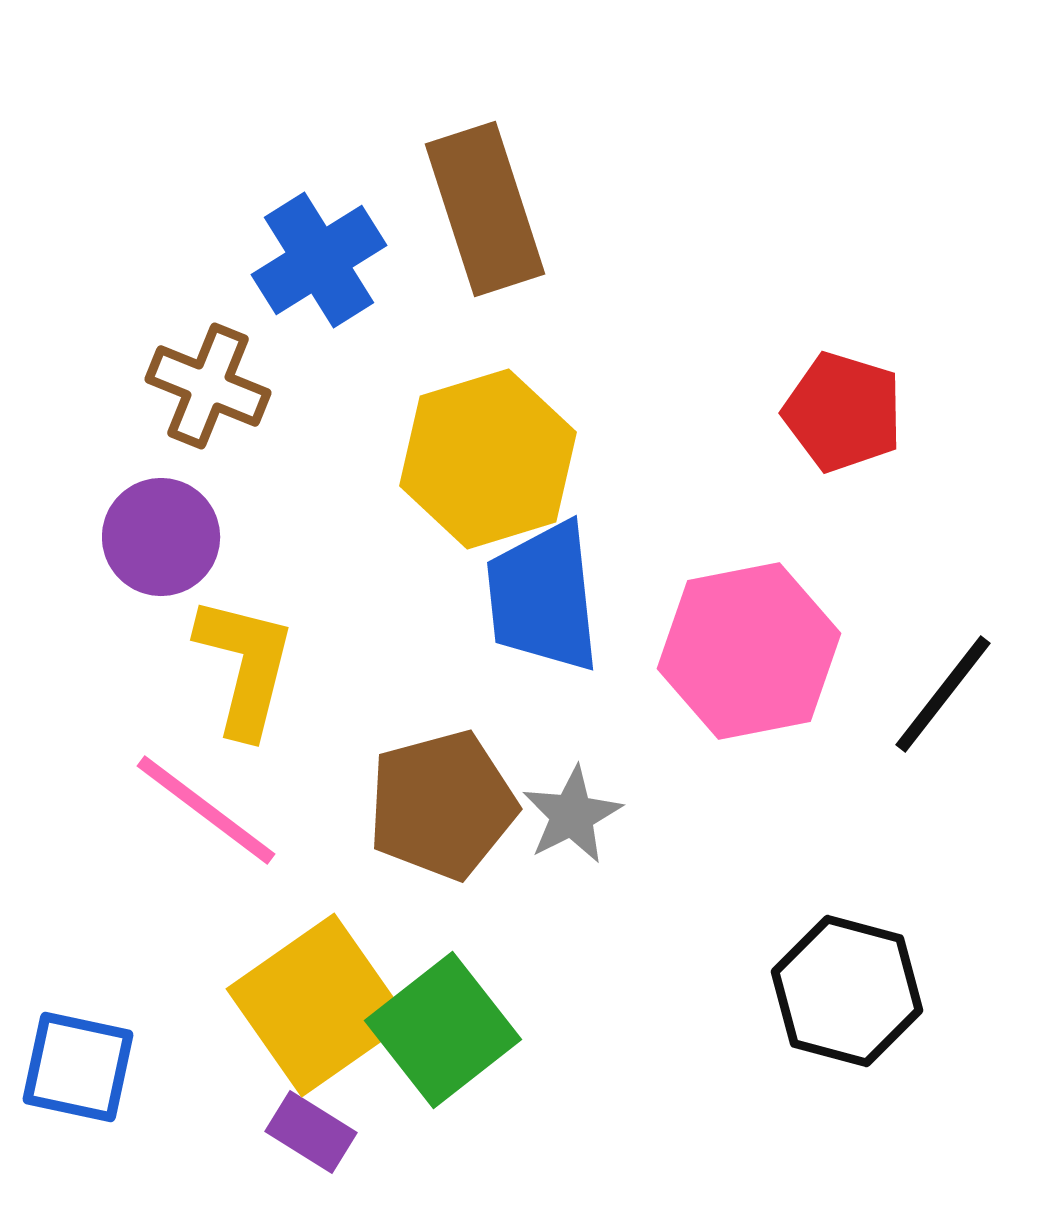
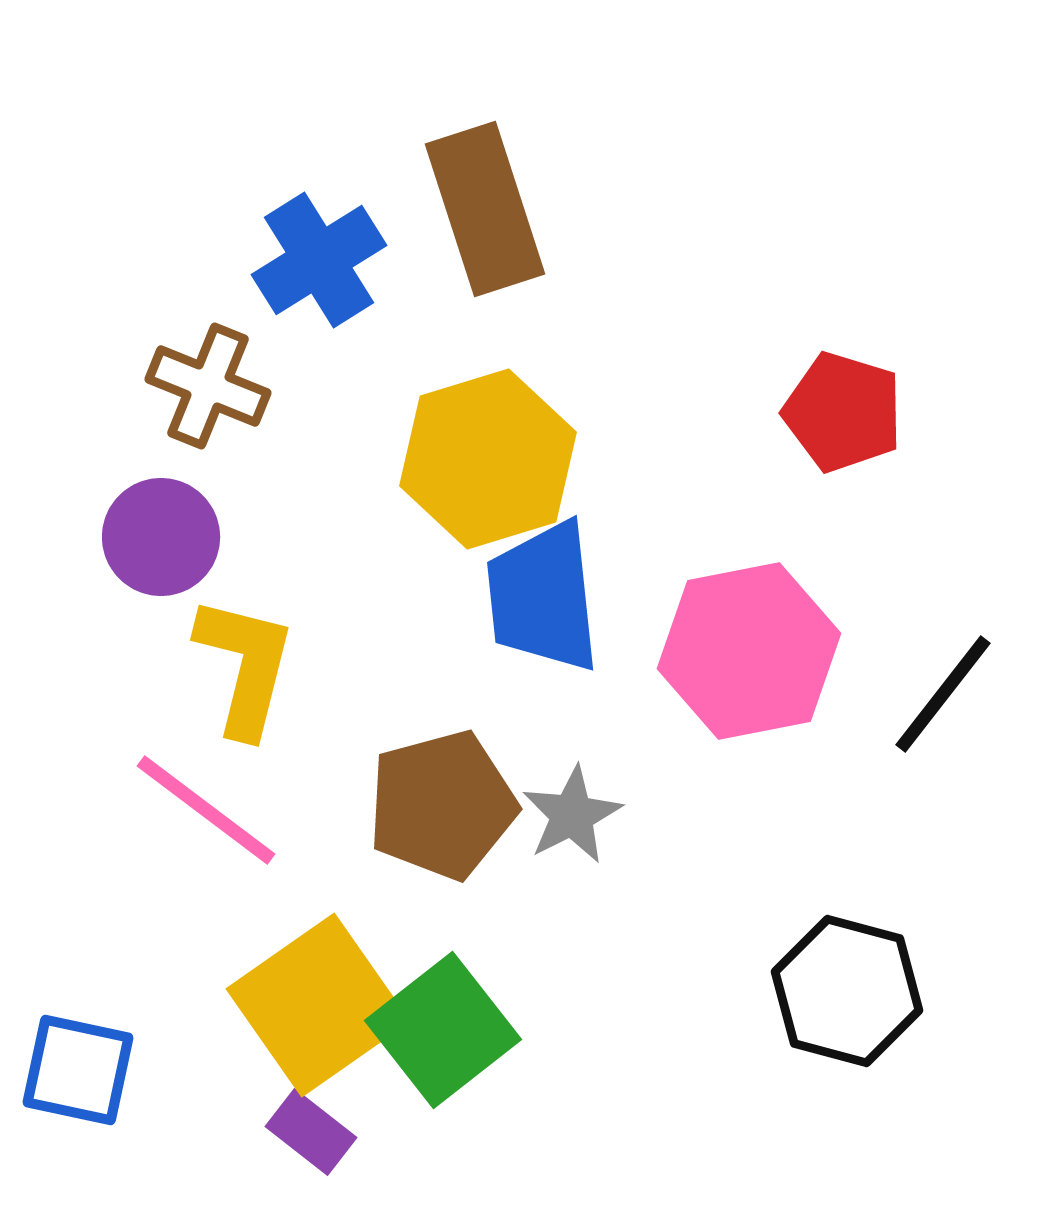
blue square: moved 3 px down
purple rectangle: rotated 6 degrees clockwise
